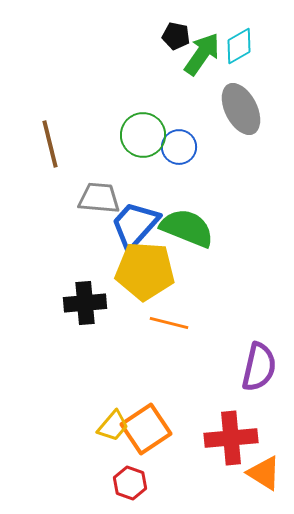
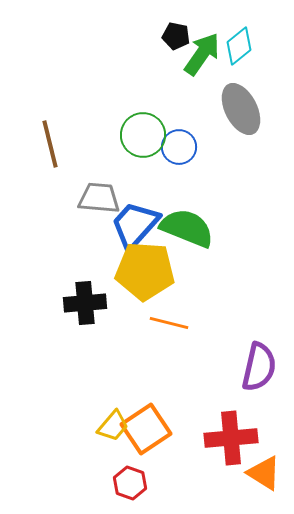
cyan diamond: rotated 9 degrees counterclockwise
